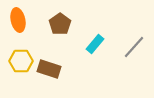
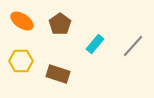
orange ellipse: moved 4 px right, 1 px down; rotated 45 degrees counterclockwise
gray line: moved 1 px left, 1 px up
brown rectangle: moved 9 px right, 5 px down
